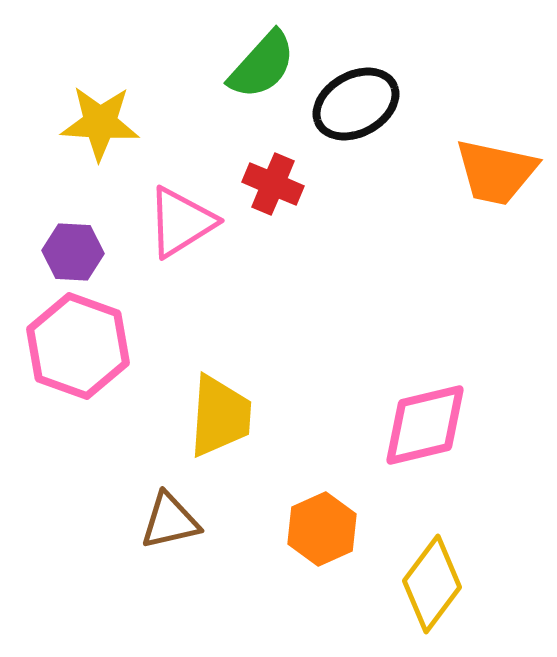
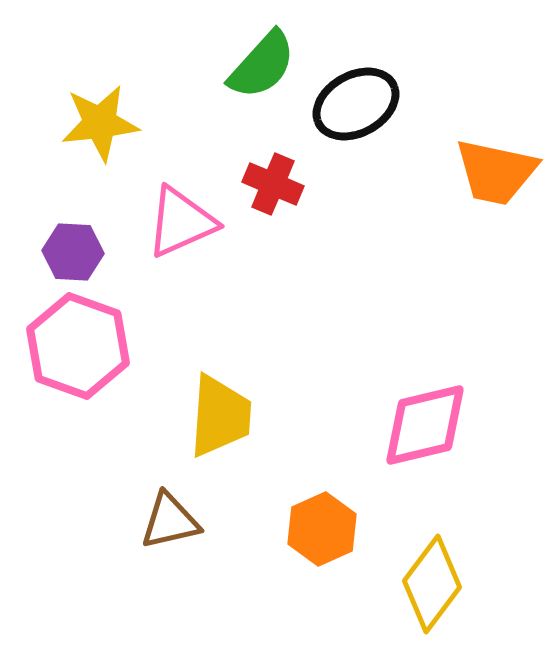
yellow star: rotated 10 degrees counterclockwise
pink triangle: rotated 8 degrees clockwise
